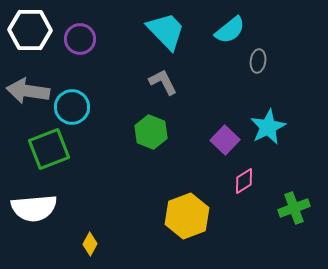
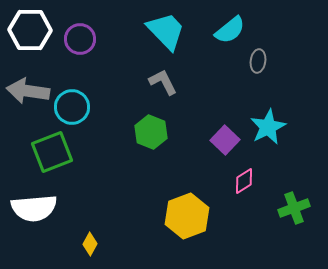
green square: moved 3 px right, 3 px down
